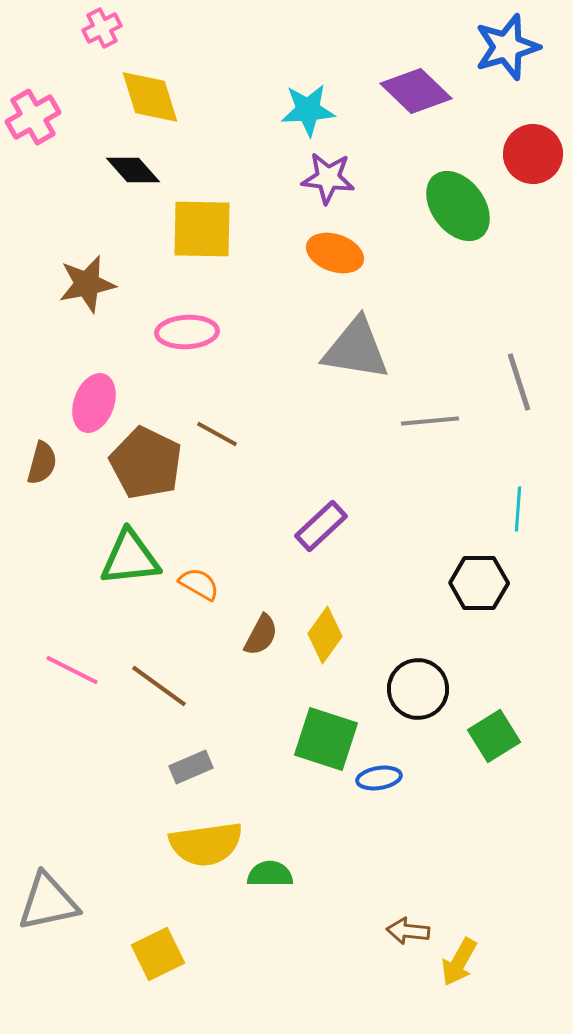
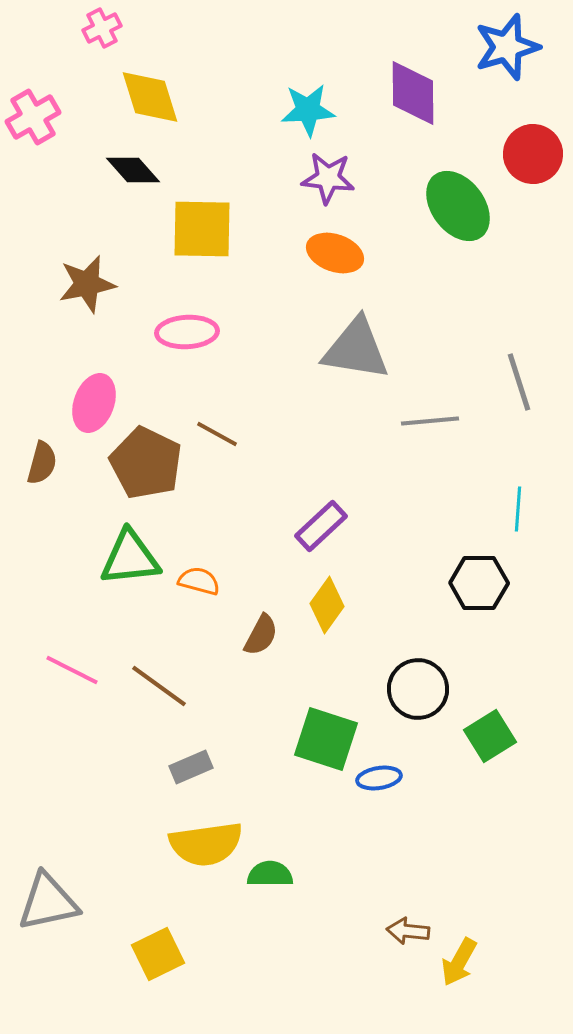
purple diamond at (416, 91): moved 3 px left, 2 px down; rotated 46 degrees clockwise
orange semicircle at (199, 584): moved 3 px up; rotated 15 degrees counterclockwise
yellow diamond at (325, 635): moved 2 px right, 30 px up
green square at (494, 736): moved 4 px left
